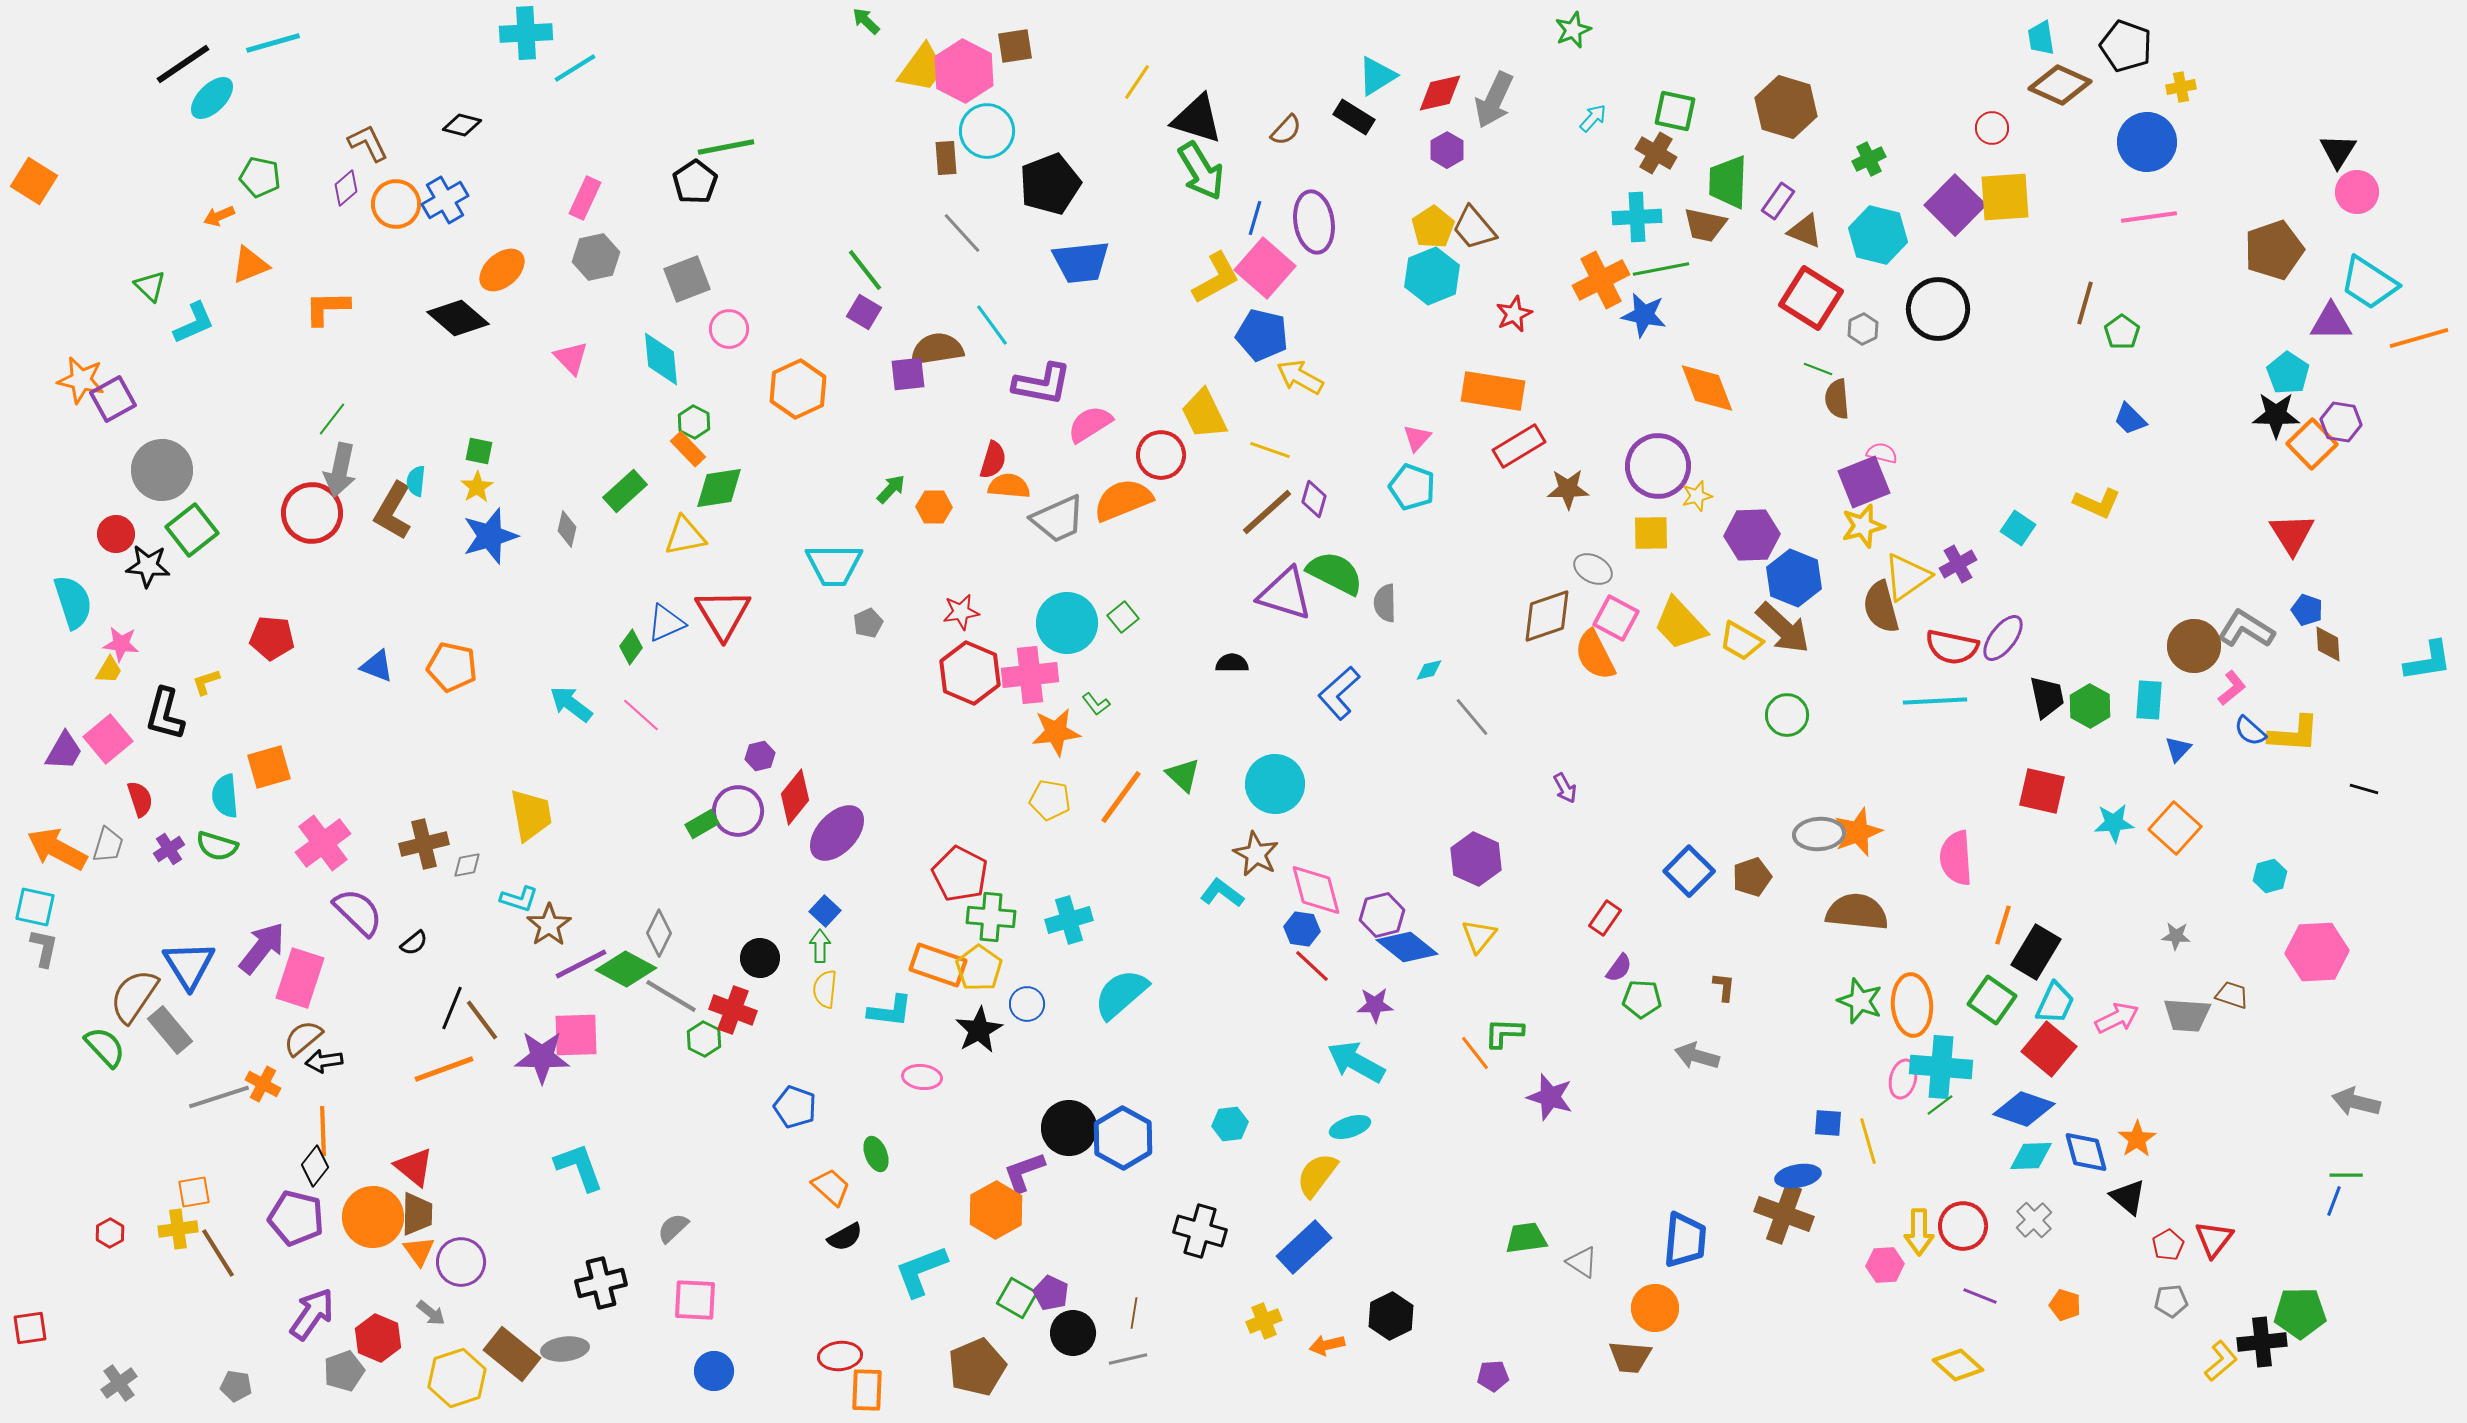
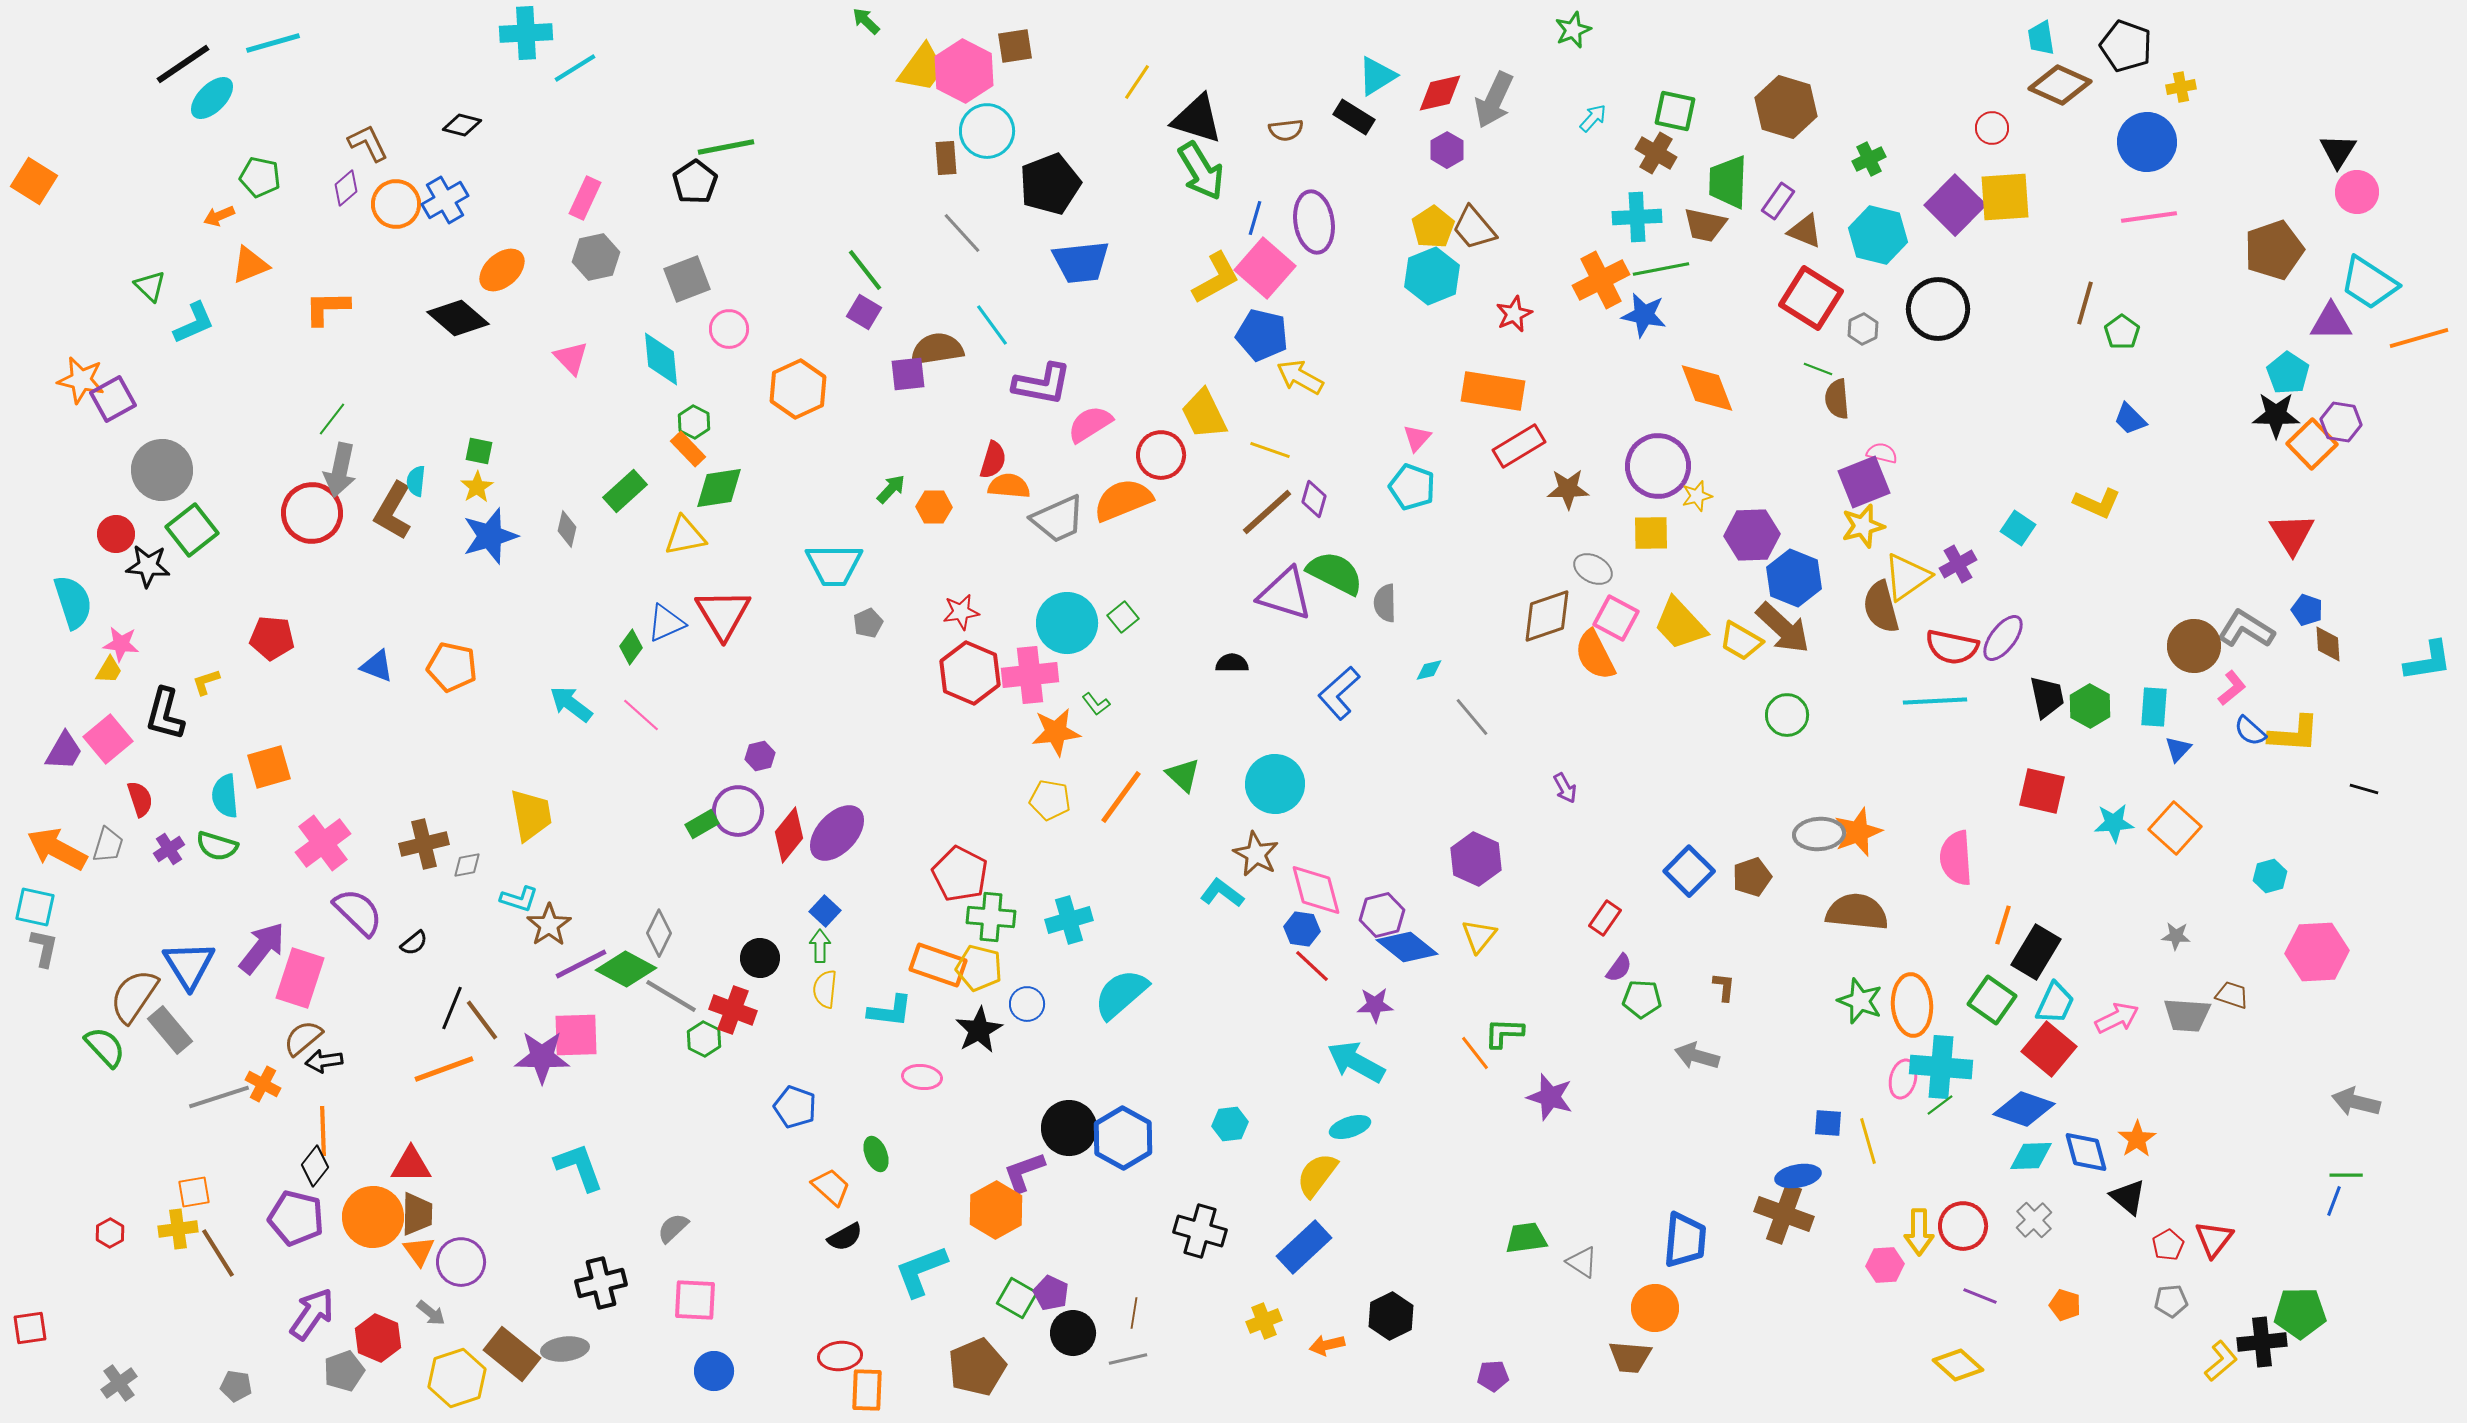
brown semicircle at (1286, 130): rotated 40 degrees clockwise
cyan rectangle at (2149, 700): moved 5 px right, 7 px down
red diamond at (795, 797): moved 6 px left, 38 px down
yellow pentagon at (979, 968): rotated 21 degrees counterclockwise
red triangle at (414, 1167): moved 3 px left, 2 px up; rotated 39 degrees counterclockwise
